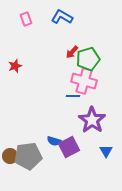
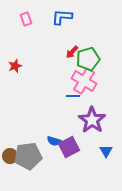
blue L-shape: rotated 25 degrees counterclockwise
pink cross: rotated 15 degrees clockwise
